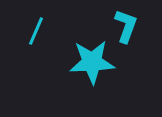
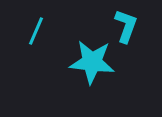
cyan star: rotated 9 degrees clockwise
